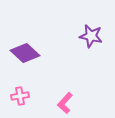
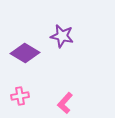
purple star: moved 29 px left
purple diamond: rotated 12 degrees counterclockwise
